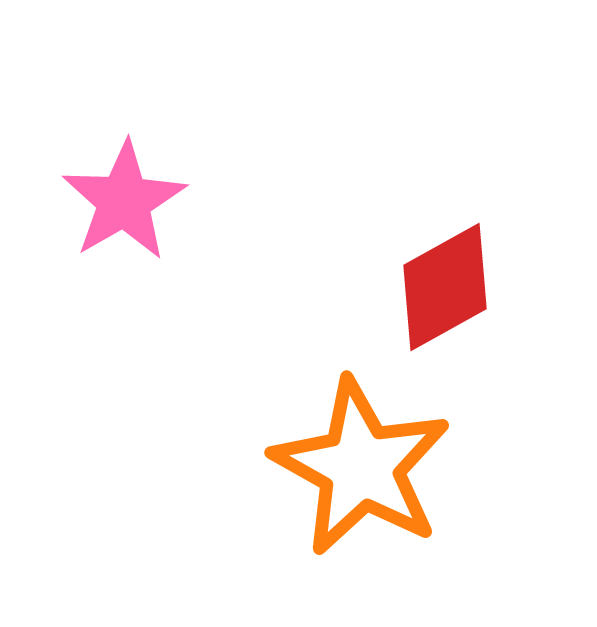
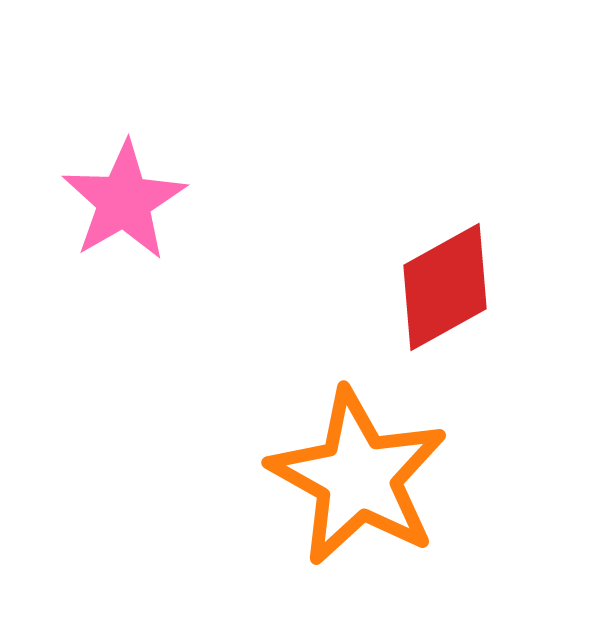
orange star: moved 3 px left, 10 px down
